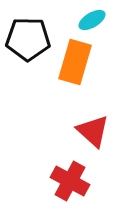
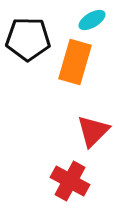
red triangle: rotated 33 degrees clockwise
